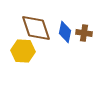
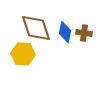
yellow hexagon: moved 3 px down
